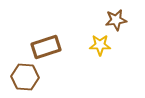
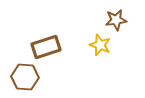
yellow star: rotated 20 degrees clockwise
